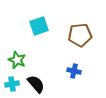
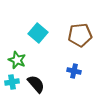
cyan square: moved 1 px left, 7 px down; rotated 30 degrees counterclockwise
cyan cross: moved 2 px up
